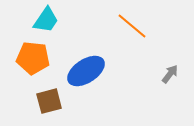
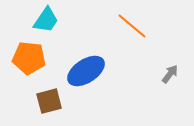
orange pentagon: moved 4 px left
